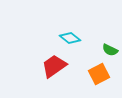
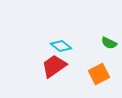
cyan diamond: moved 9 px left, 8 px down
green semicircle: moved 1 px left, 7 px up
